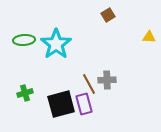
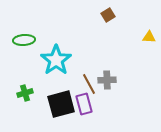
cyan star: moved 16 px down
